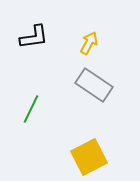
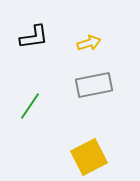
yellow arrow: rotated 45 degrees clockwise
gray rectangle: rotated 45 degrees counterclockwise
green line: moved 1 px left, 3 px up; rotated 8 degrees clockwise
